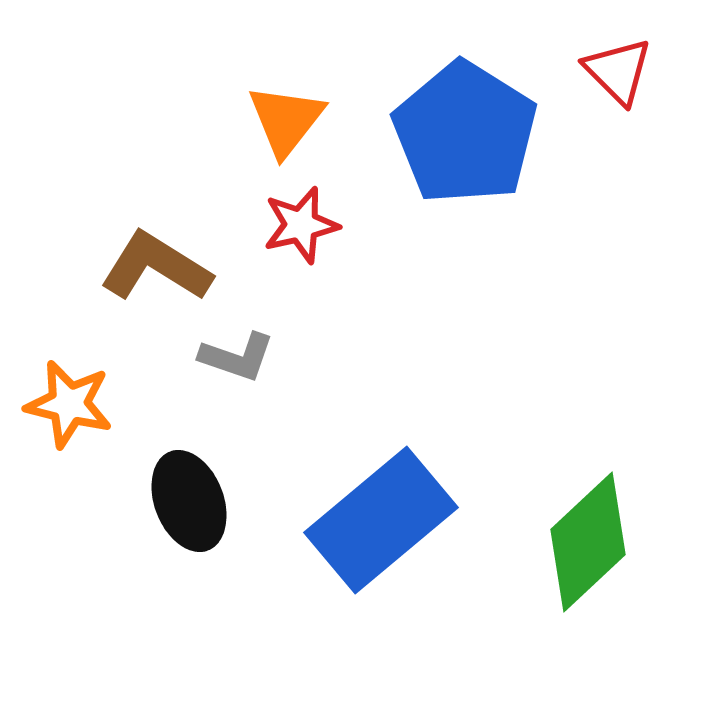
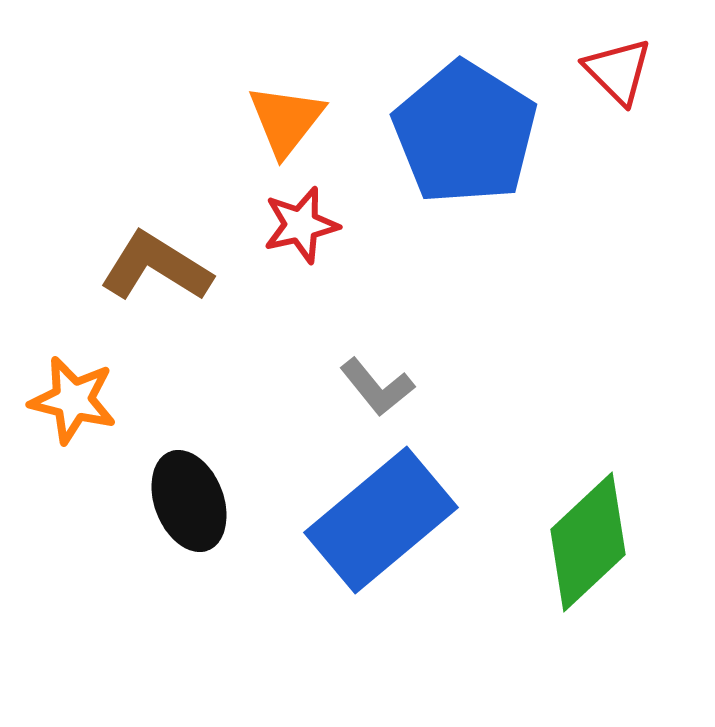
gray L-shape: moved 140 px right, 30 px down; rotated 32 degrees clockwise
orange star: moved 4 px right, 4 px up
